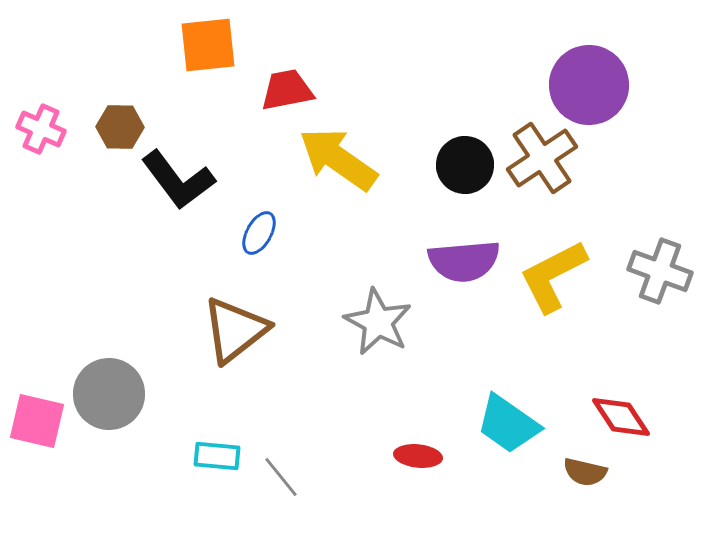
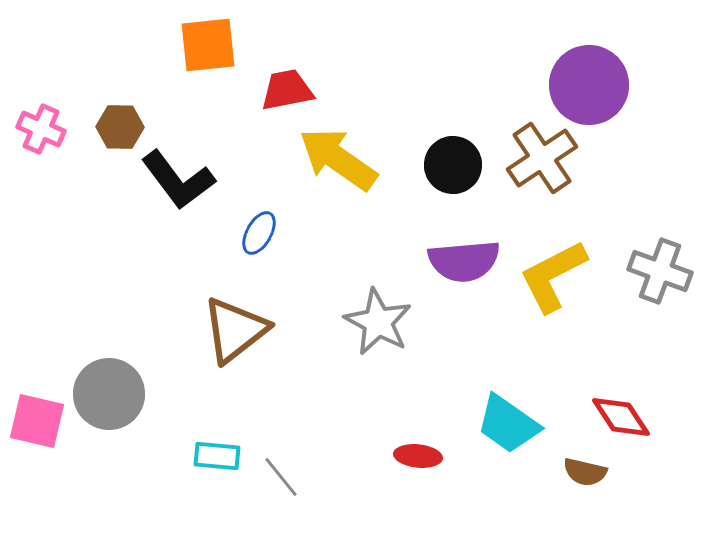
black circle: moved 12 px left
